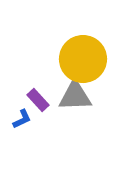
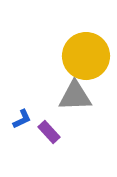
yellow circle: moved 3 px right, 3 px up
purple rectangle: moved 11 px right, 32 px down
